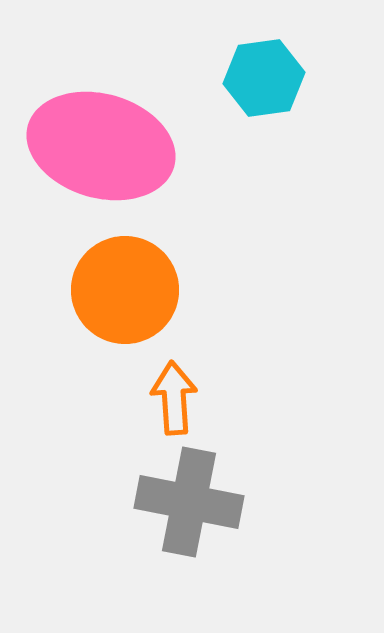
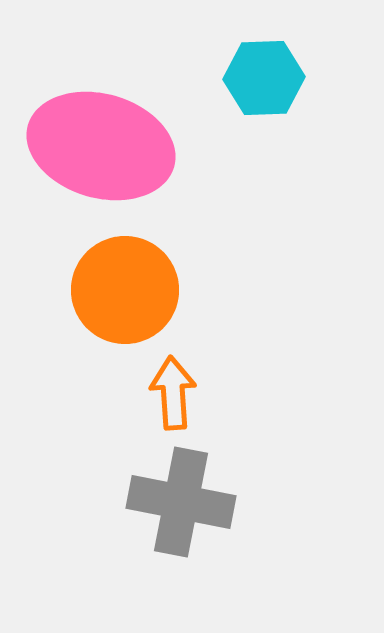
cyan hexagon: rotated 6 degrees clockwise
orange arrow: moved 1 px left, 5 px up
gray cross: moved 8 px left
